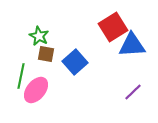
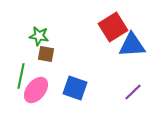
green star: rotated 18 degrees counterclockwise
blue square: moved 26 px down; rotated 30 degrees counterclockwise
